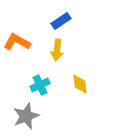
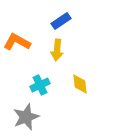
gray star: moved 1 px down
